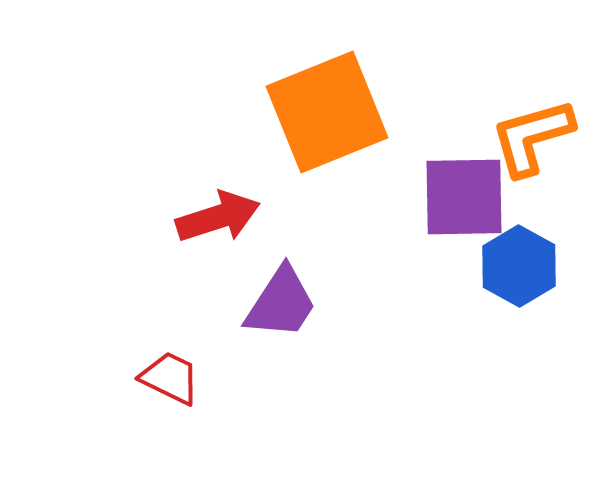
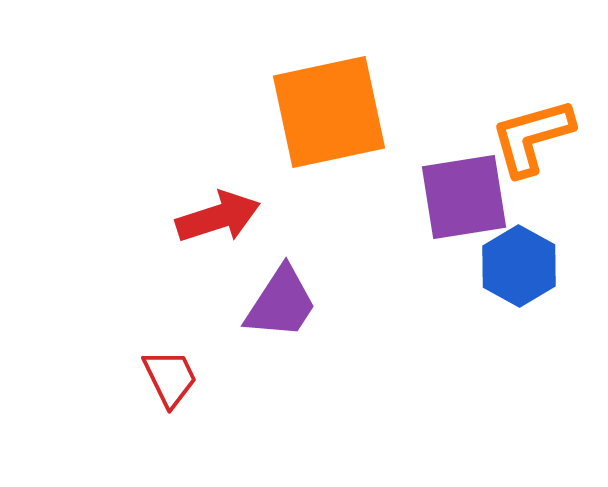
orange square: moved 2 px right; rotated 10 degrees clockwise
purple square: rotated 8 degrees counterclockwise
red trapezoid: rotated 38 degrees clockwise
